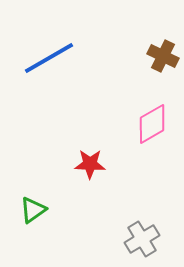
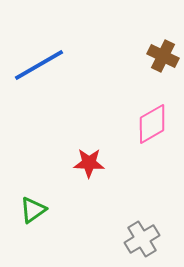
blue line: moved 10 px left, 7 px down
red star: moved 1 px left, 1 px up
